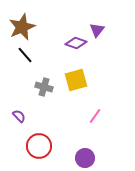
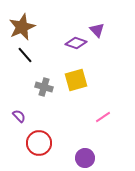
purple triangle: rotated 21 degrees counterclockwise
pink line: moved 8 px right, 1 px down; rotated 21 degrees clockwise
red circle: moved 3 px up
